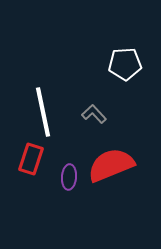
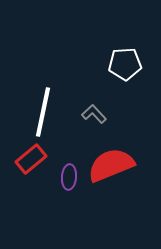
white line: rotated 24 degrees clockwise
red rectangle: rotated 32 degrees clockwise
